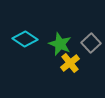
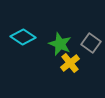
cyan diamond: moved 2 px left, 2 px up
gray square: rotated 12 degrees counterclockwise
